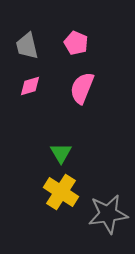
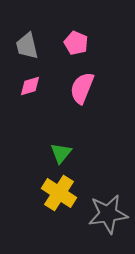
green triangle: rotated 10 degrees clockwise
yellow cross: moved 2 px left, 1 px down
